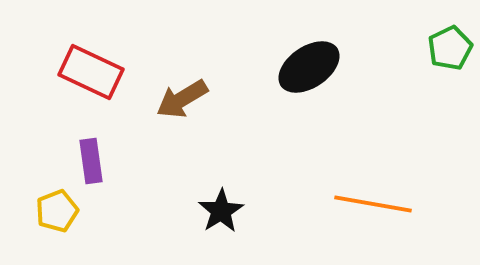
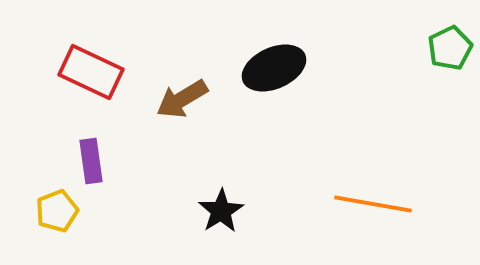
black ellipse: moved 35 px left, 1 px down; rotated 10 degrees clockwise
